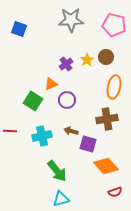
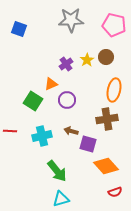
orange ellipse: moved 3 px down
